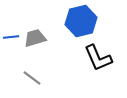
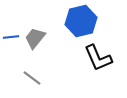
gray trapezoid: rotated 35 degrees counterclockwise
